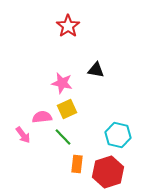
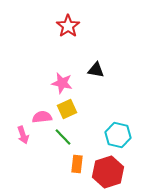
pink arrow: rotated 18 degrees clockwise
